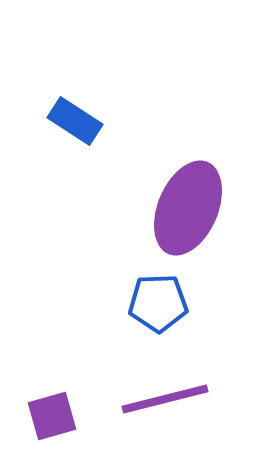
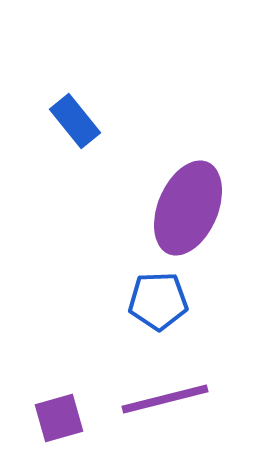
blue rectangle: rotated 18 degrees clockwise
blue pentagon: moved 2 px up
purple square: moved 7 px right, 2 px down
